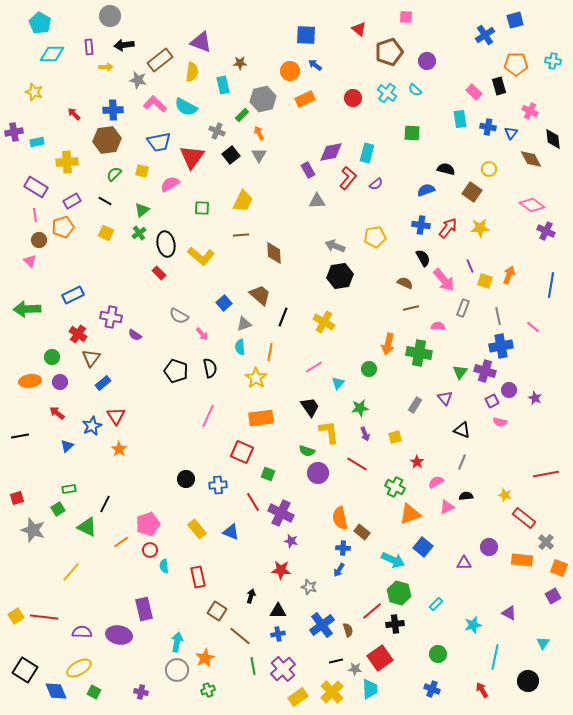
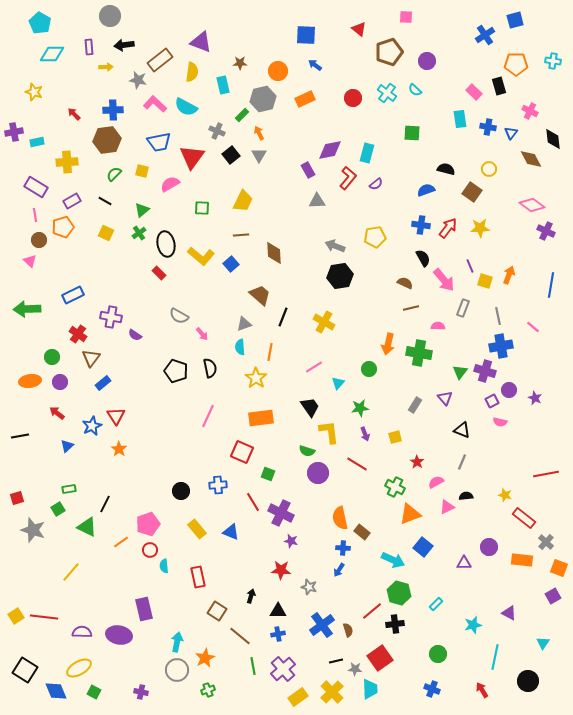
orange circle at (290, 71): moved 12 px left
purple diamond at (331, 152): moved 1 px left, 2 px up
blue square at (224, 303): moved 7 px right, 39 px up
black circle at (186, 479): moved 5 px left, 12 px down
